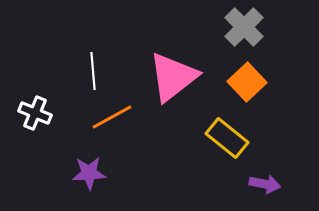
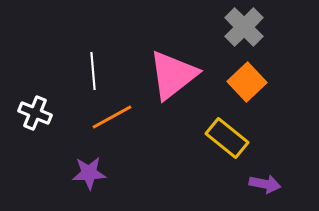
pink triangle: moved 2 px up
